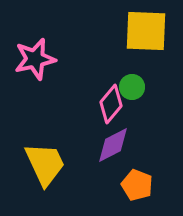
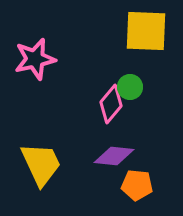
green circle: moved 2 px left
purple diamond: moved 1 px right, 11 px down; rotated 33 degrees clockwise
yellow trapezoid: moved 4 px left
orange pentagon: rotated 16 degrees counterclockwise
